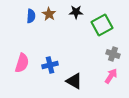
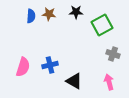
brown star: rotated 24 degrees counterclockwise
pink semicircle: moved 1 px right, 4 px down
pink arrow: moved 2 px left, 6 px down; rotated 49 degrees counterclockwise
